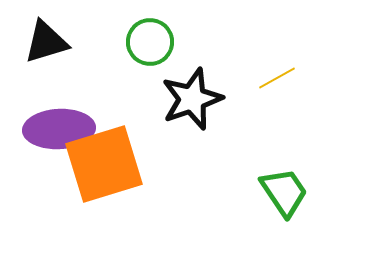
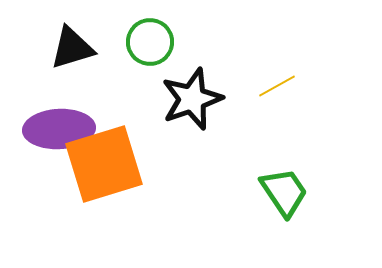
black triangle: moved 26 px right, 6 px down
yellow line: moved 8 px down
